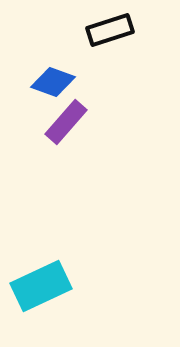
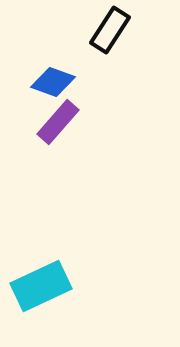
black rectangle: rotated 39 degrees counterclockwise
purple rectangle: moved 8 px left
